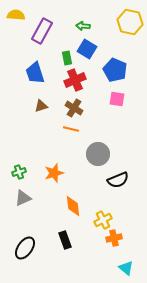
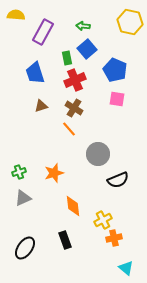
purple rectangle: moved 1 px right, 1 px down
blue square: rotated 18 degrees clockwise
orange line: moved 2 px left; rotated 35 degrees clockwise
